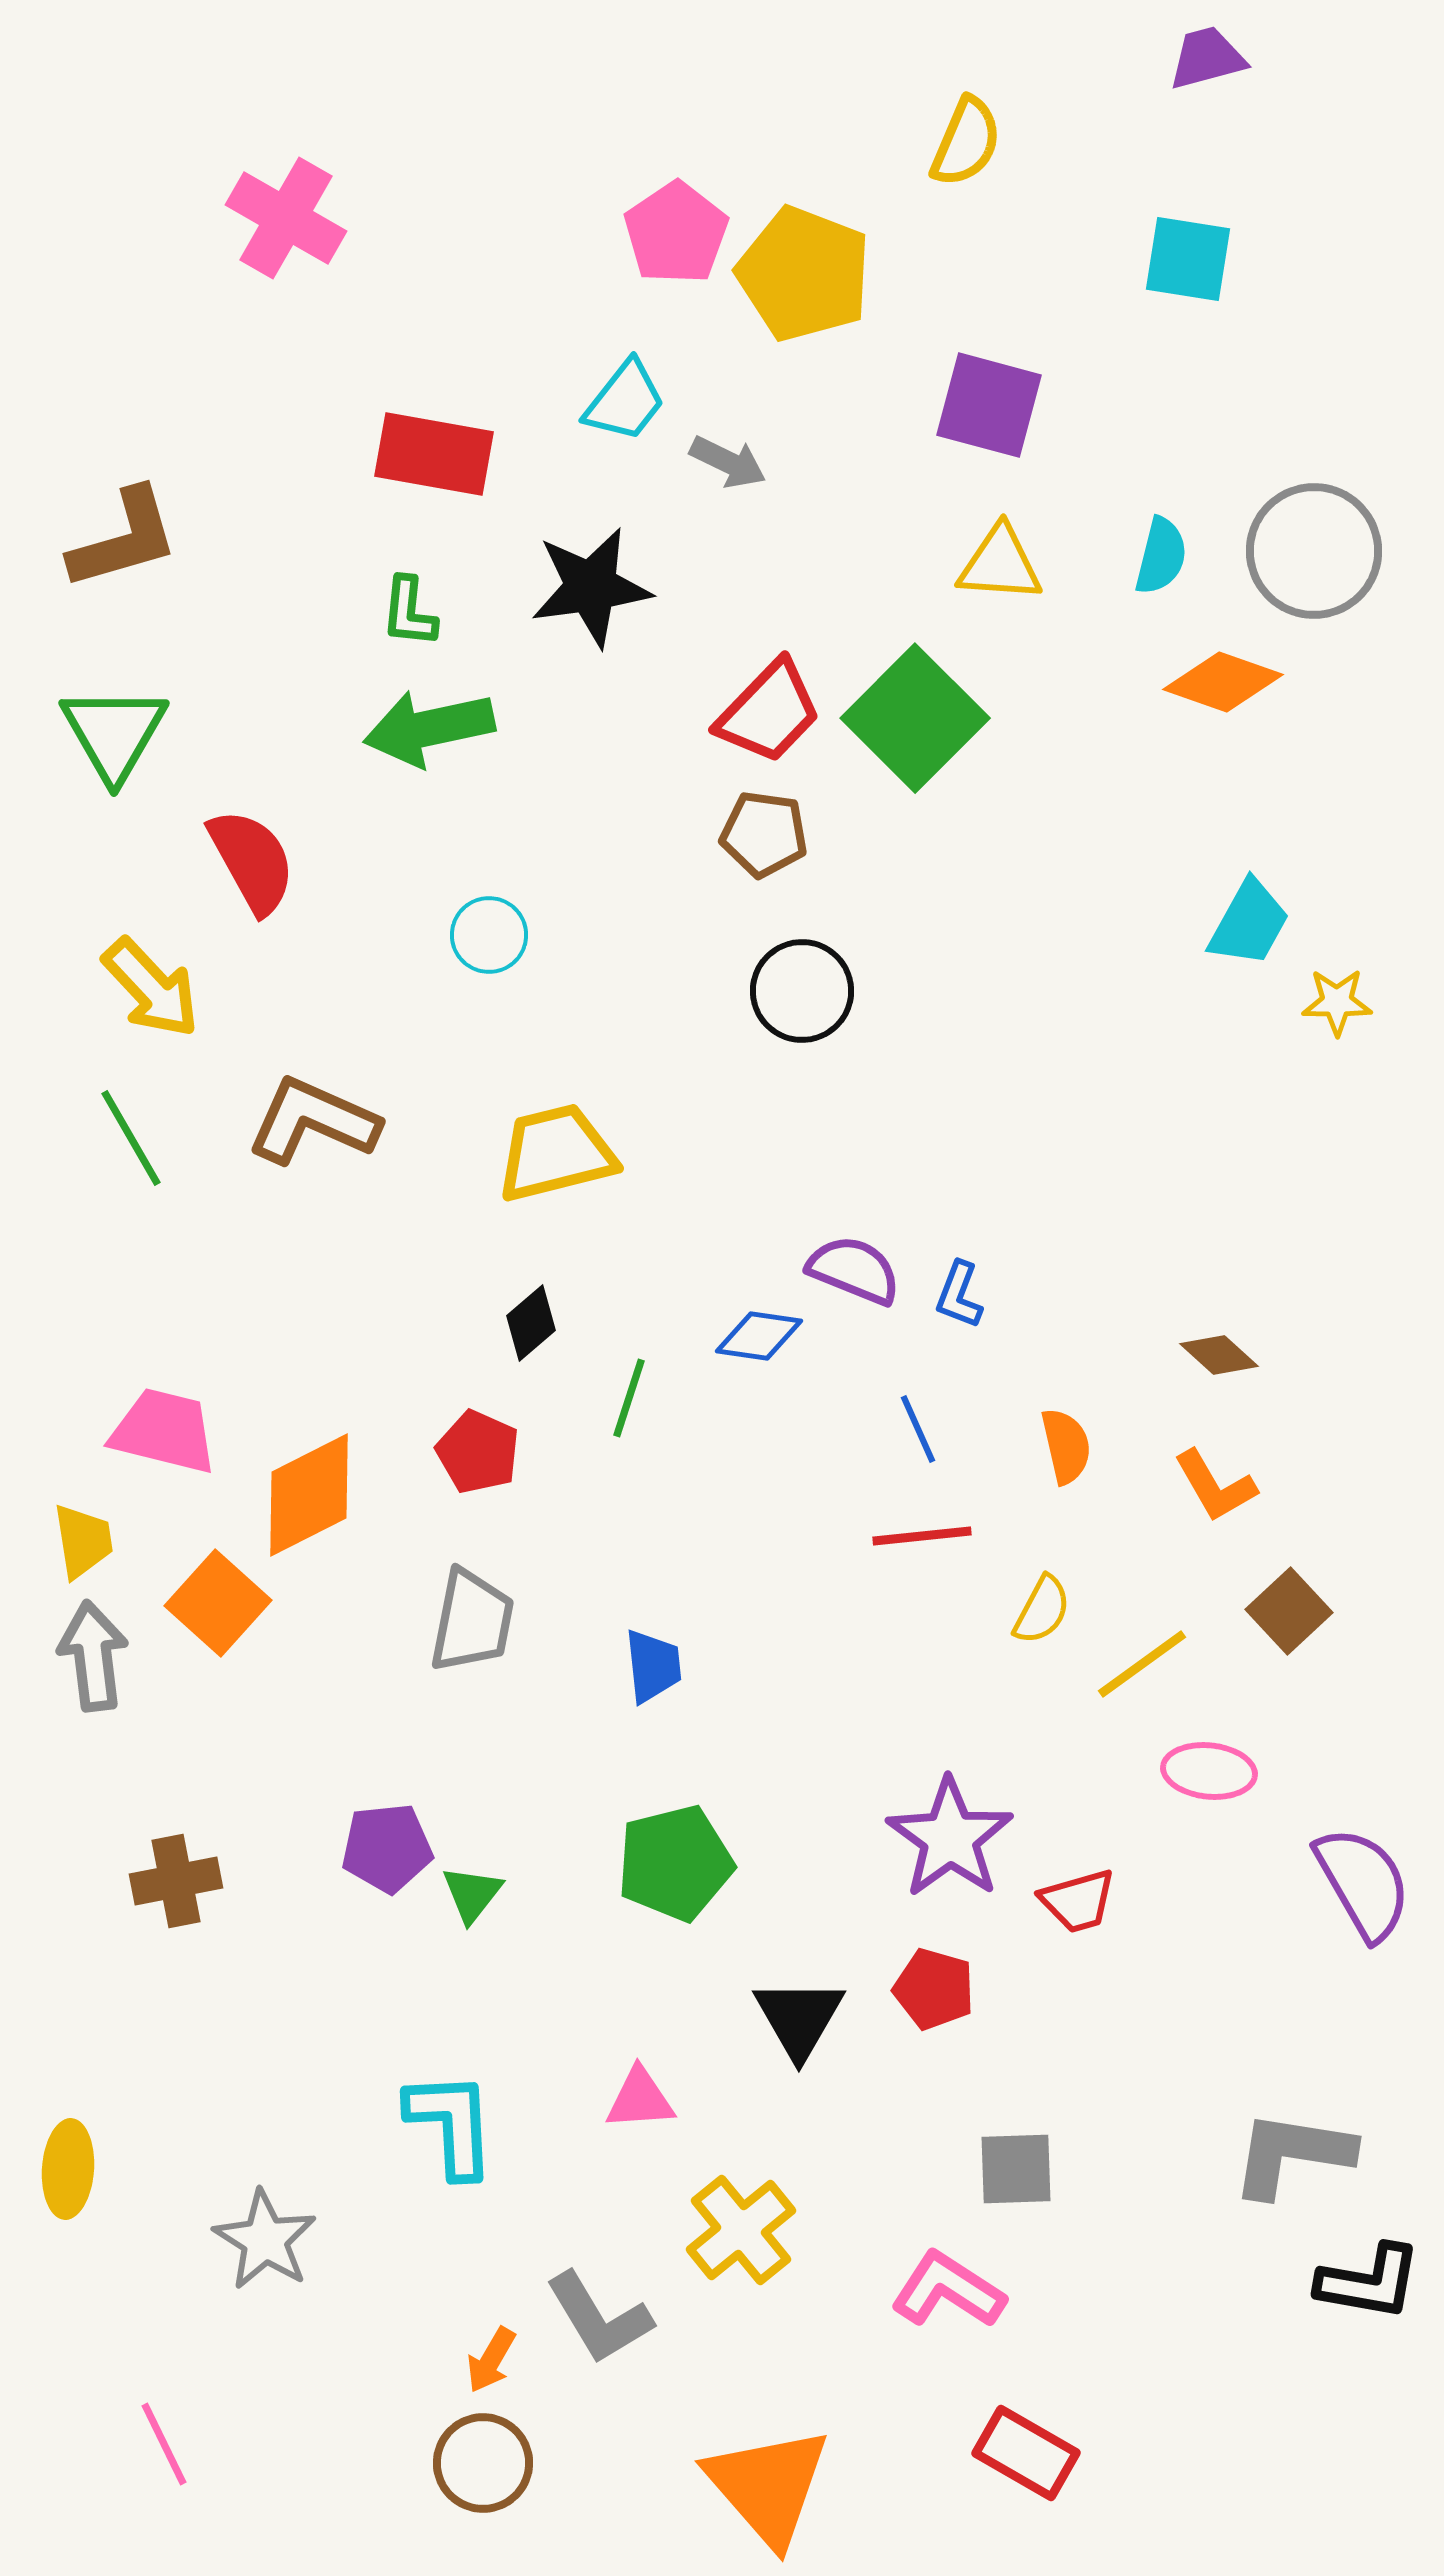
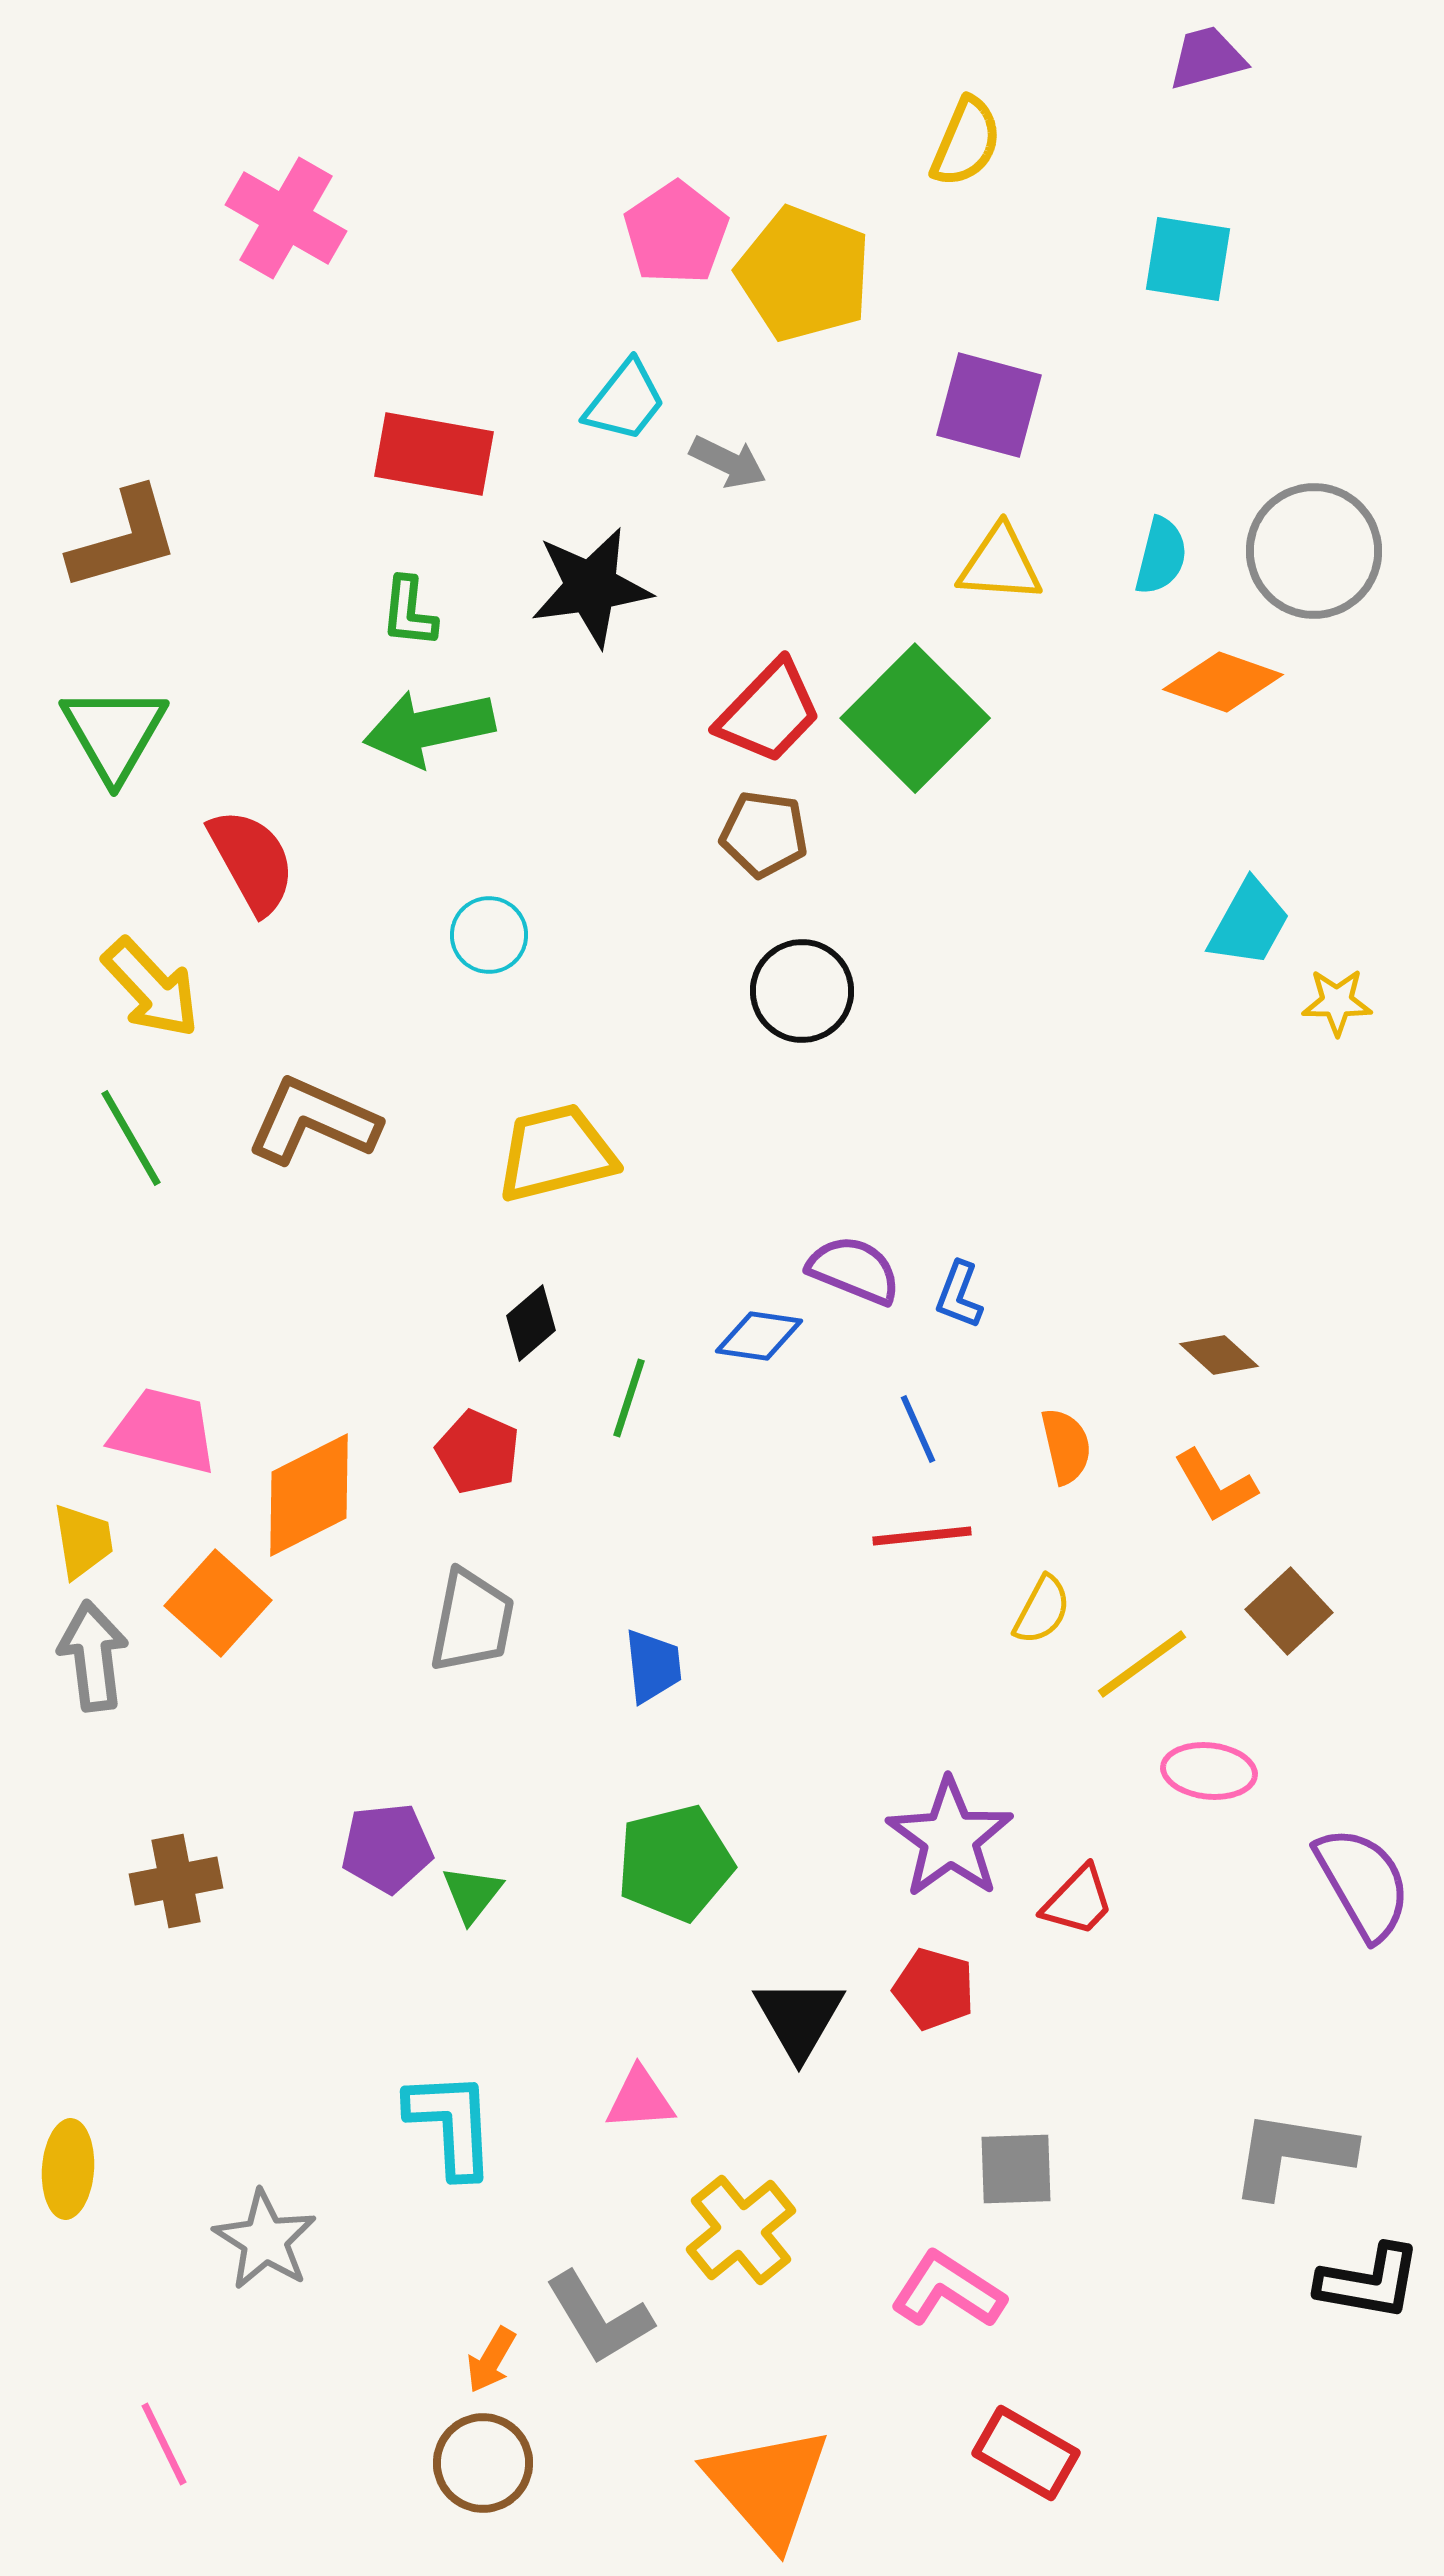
red trapezoid at (1078, 1901): rotated 30 degrees counterclockwise
